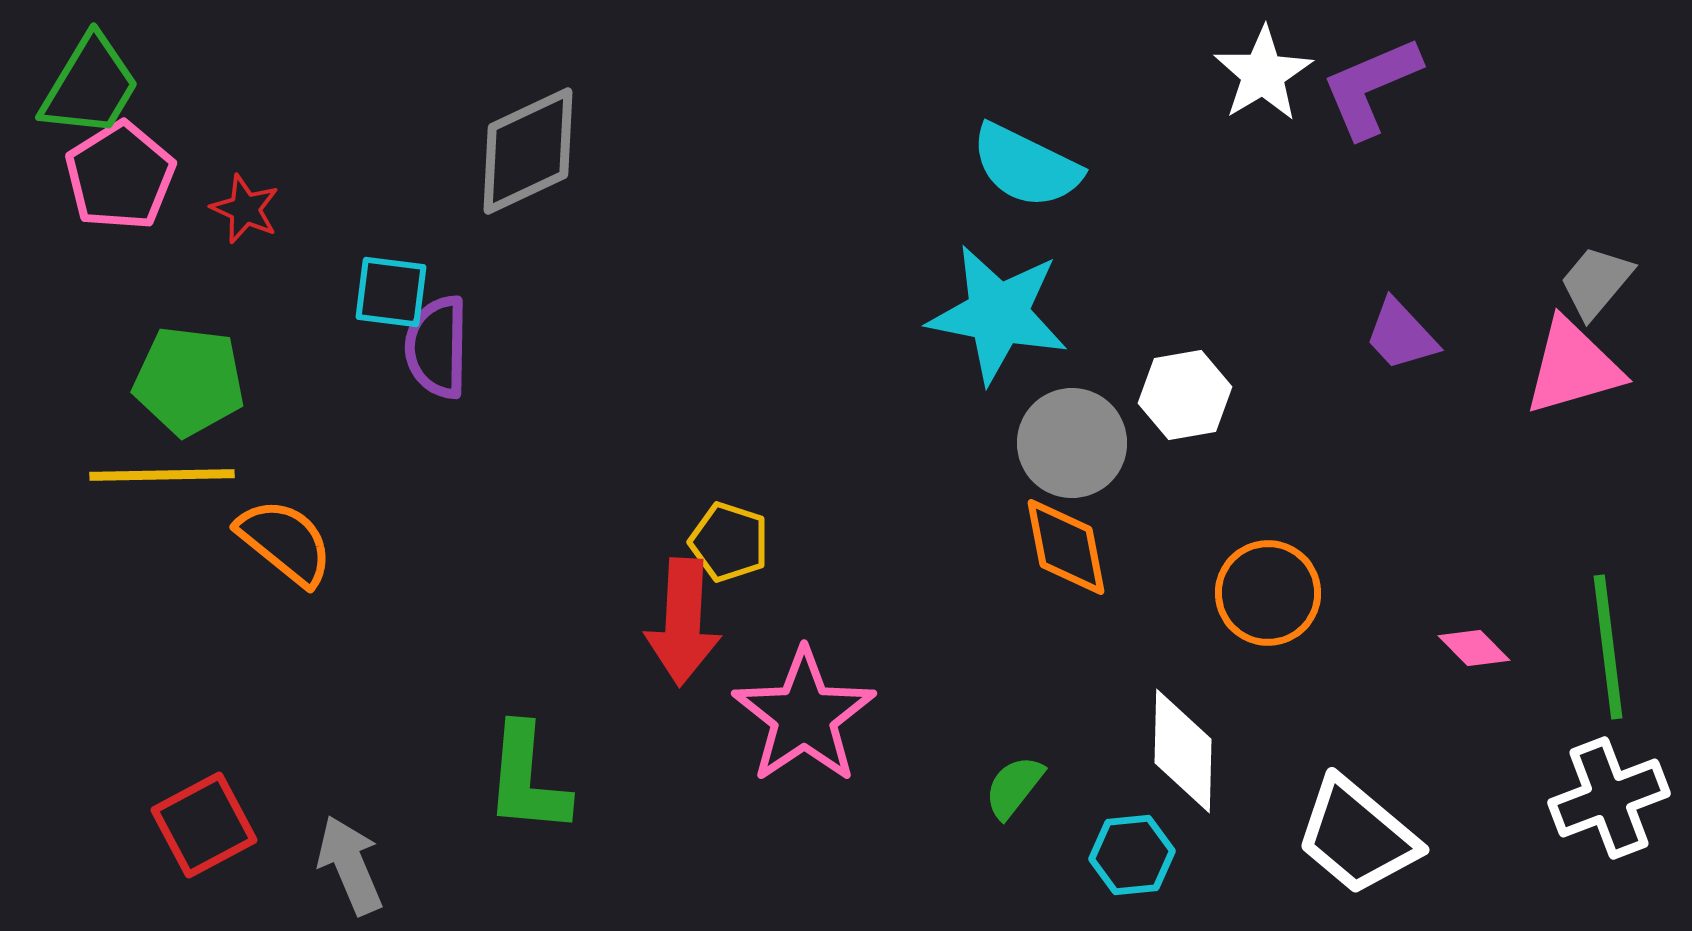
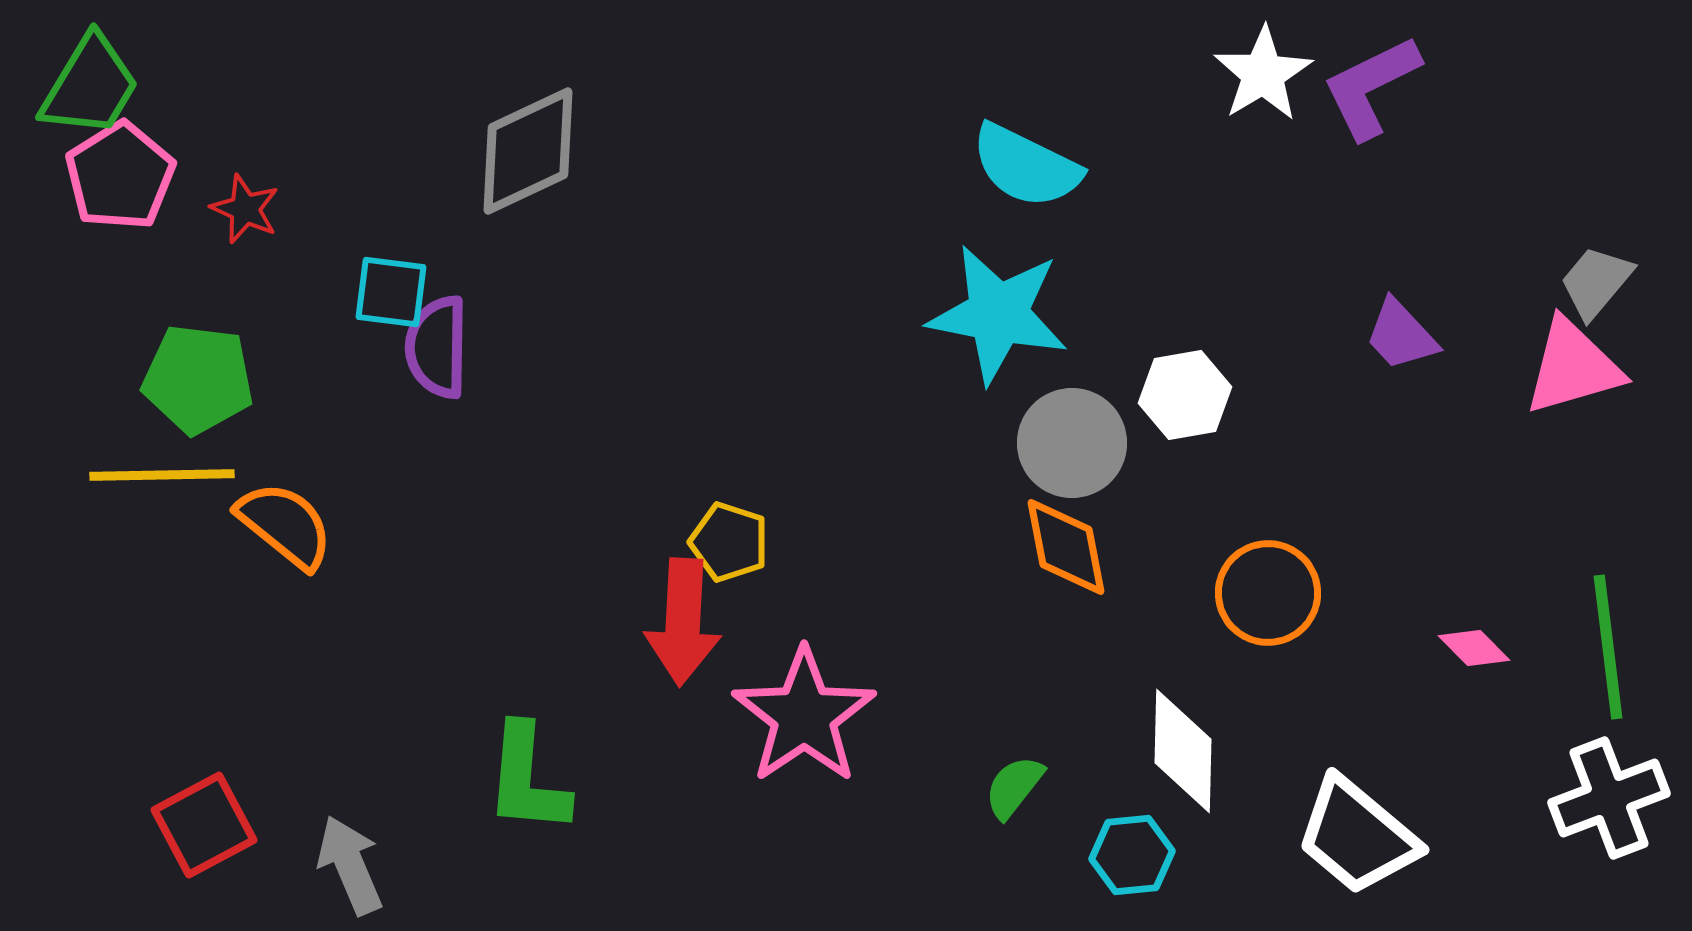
purple L-shape: rotated 3 degrees counterclockwise
green pentagon: moved 9 px right, 2 px up
orange semicircle: moved 17 px up
